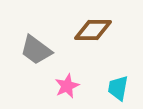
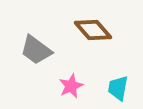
brown diamond: rotated 48 degrees clockwise
pink star: moved 4 px right
